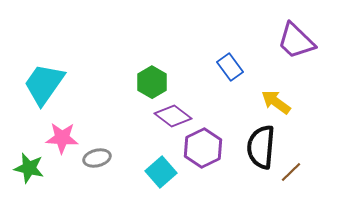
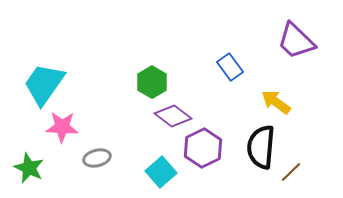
pink star: moved 11 px up
green star: rotated 12 degrees clockwise
